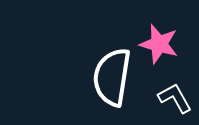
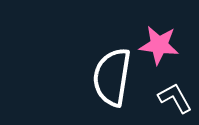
pink star: moved 1 px down; rotated 9 degrees counterclockwise
